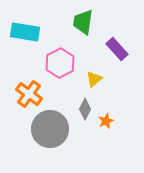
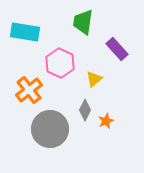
pink hexagon: rotated 8 degrees counterclockwise
orange cross: moved 4 px up; rotated 16 degrees clockwise
gray diamond: moved 1 px down
